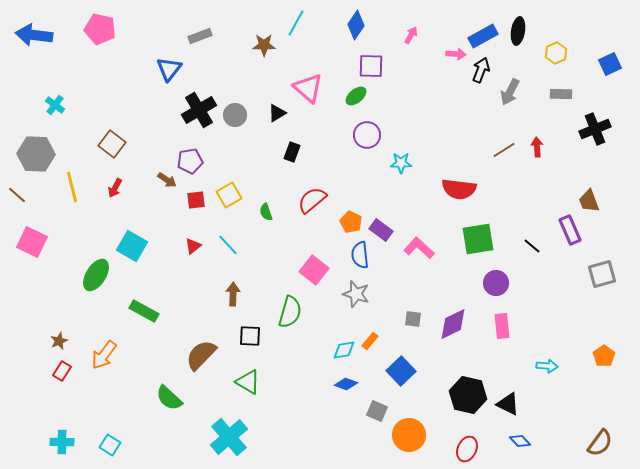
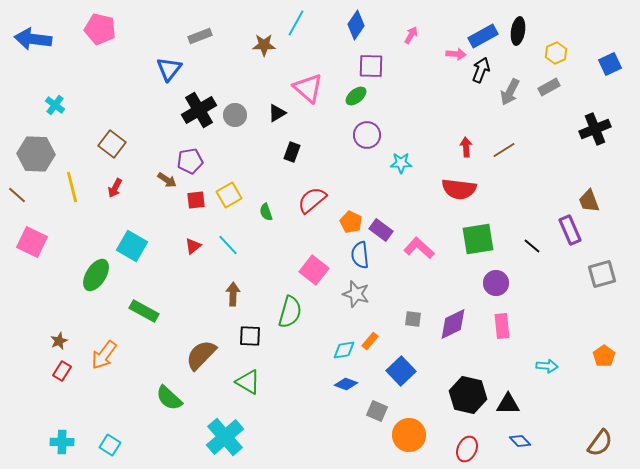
blue arrow at (34, 35): moved 1 px left, 4 px down
gray rectangle at (561, 94): moved 12 px left, 7 px up; rotated 30 degrees counterclockwise
red arrow at (537, 147): moved 71 px left
black triangle at (508, 404): rotated 25 degrees counterclockwise
cyan cross at (229, 437): moved 4 px left
